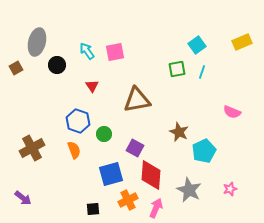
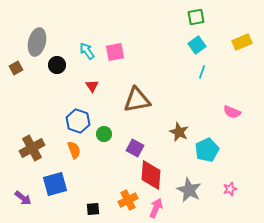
green square: moved 19 px right, 52 px up
cyan pentagon: moved 3 px right, 1 px up
blue square: moved 56 px left, 10 px down
